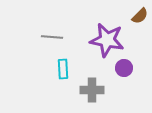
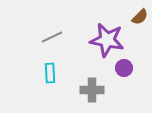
brown semicircle: moved 1 px down
gray line: rotated 30 degrees counterclockwise
cyan rectangle: moved 13 px left, 4 px down
